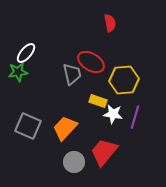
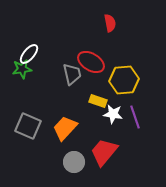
white ellipse: moved 3 px right, 1 px down
green star: moved 4 px right, 3 px up
purple line: rotated 35 degrees counterclockwise
